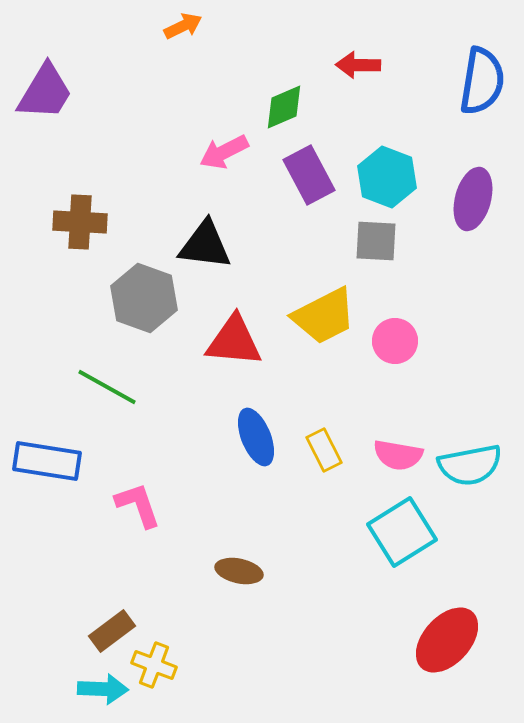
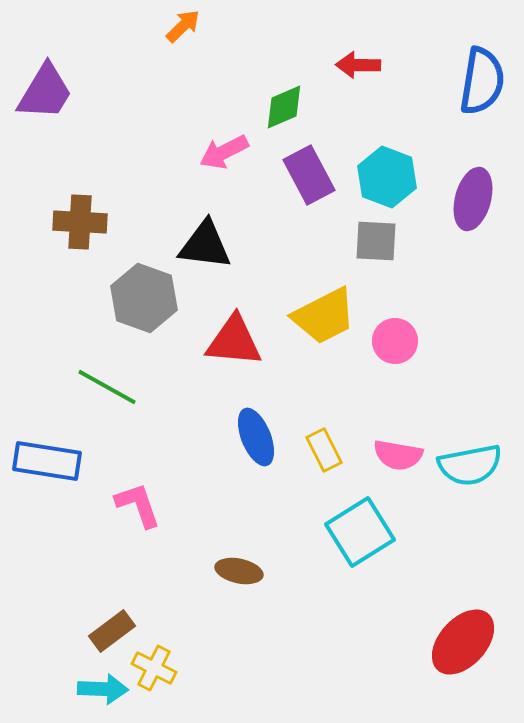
orange arrow: rotated 18 degrees counterclockwise
cyan square: moved 42 px left
red ellipse: moved 16 px right, 2 px down
yellow cross: moved 3 px down; rotated 6 degrees clockwise
